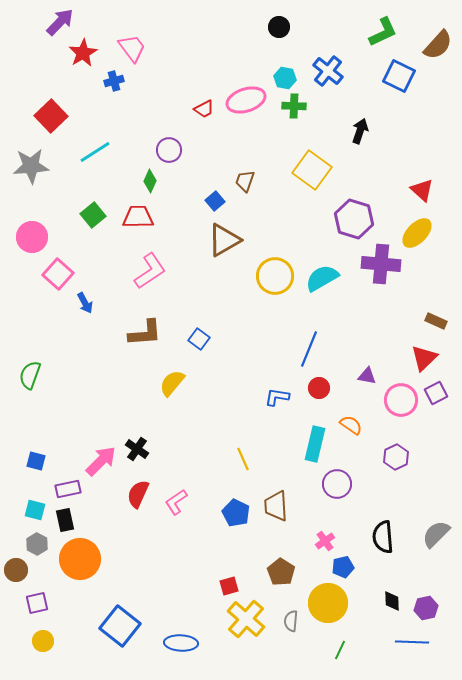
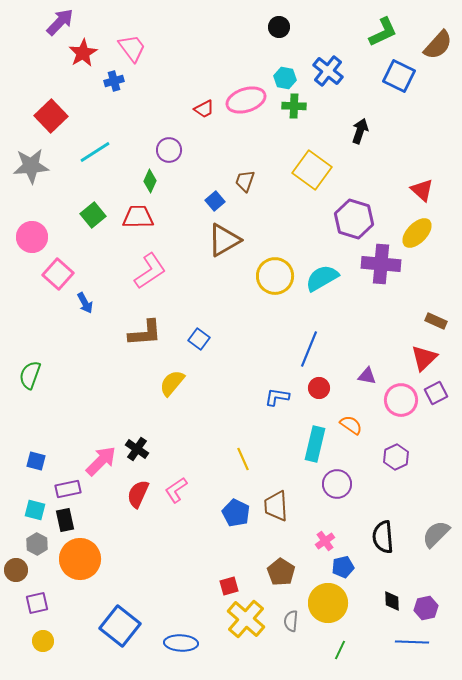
pink L-shape at (176, 502): moved 12 px up
